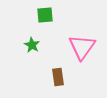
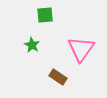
pink triangle: moved 1 px left, 2 px down
brown rectangle: rotated 48 degrees counterclockwise
